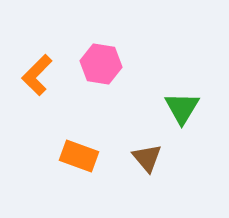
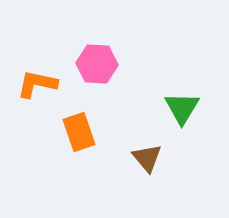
pink hexagon: moved 4 px left; rotated 6 degrees counterclockwise
orange L-shape: moved 9 px down; rotated 57 degrees clockwise
orange rectangle: moved 24 px up; rotated 51 degrees clockwise
